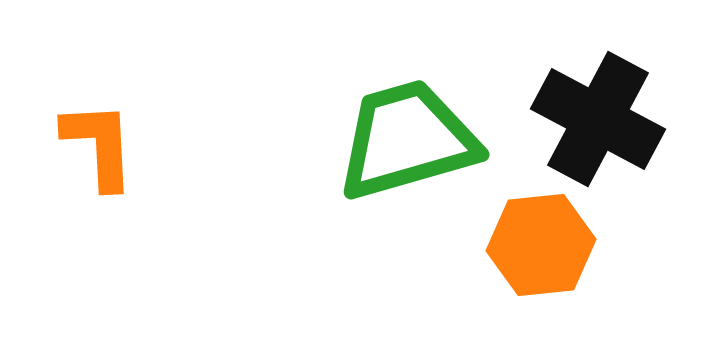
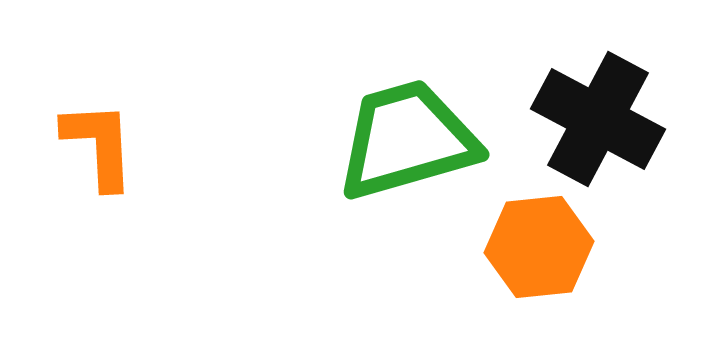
orange hexagon: moved 2 px left, 2 px down
